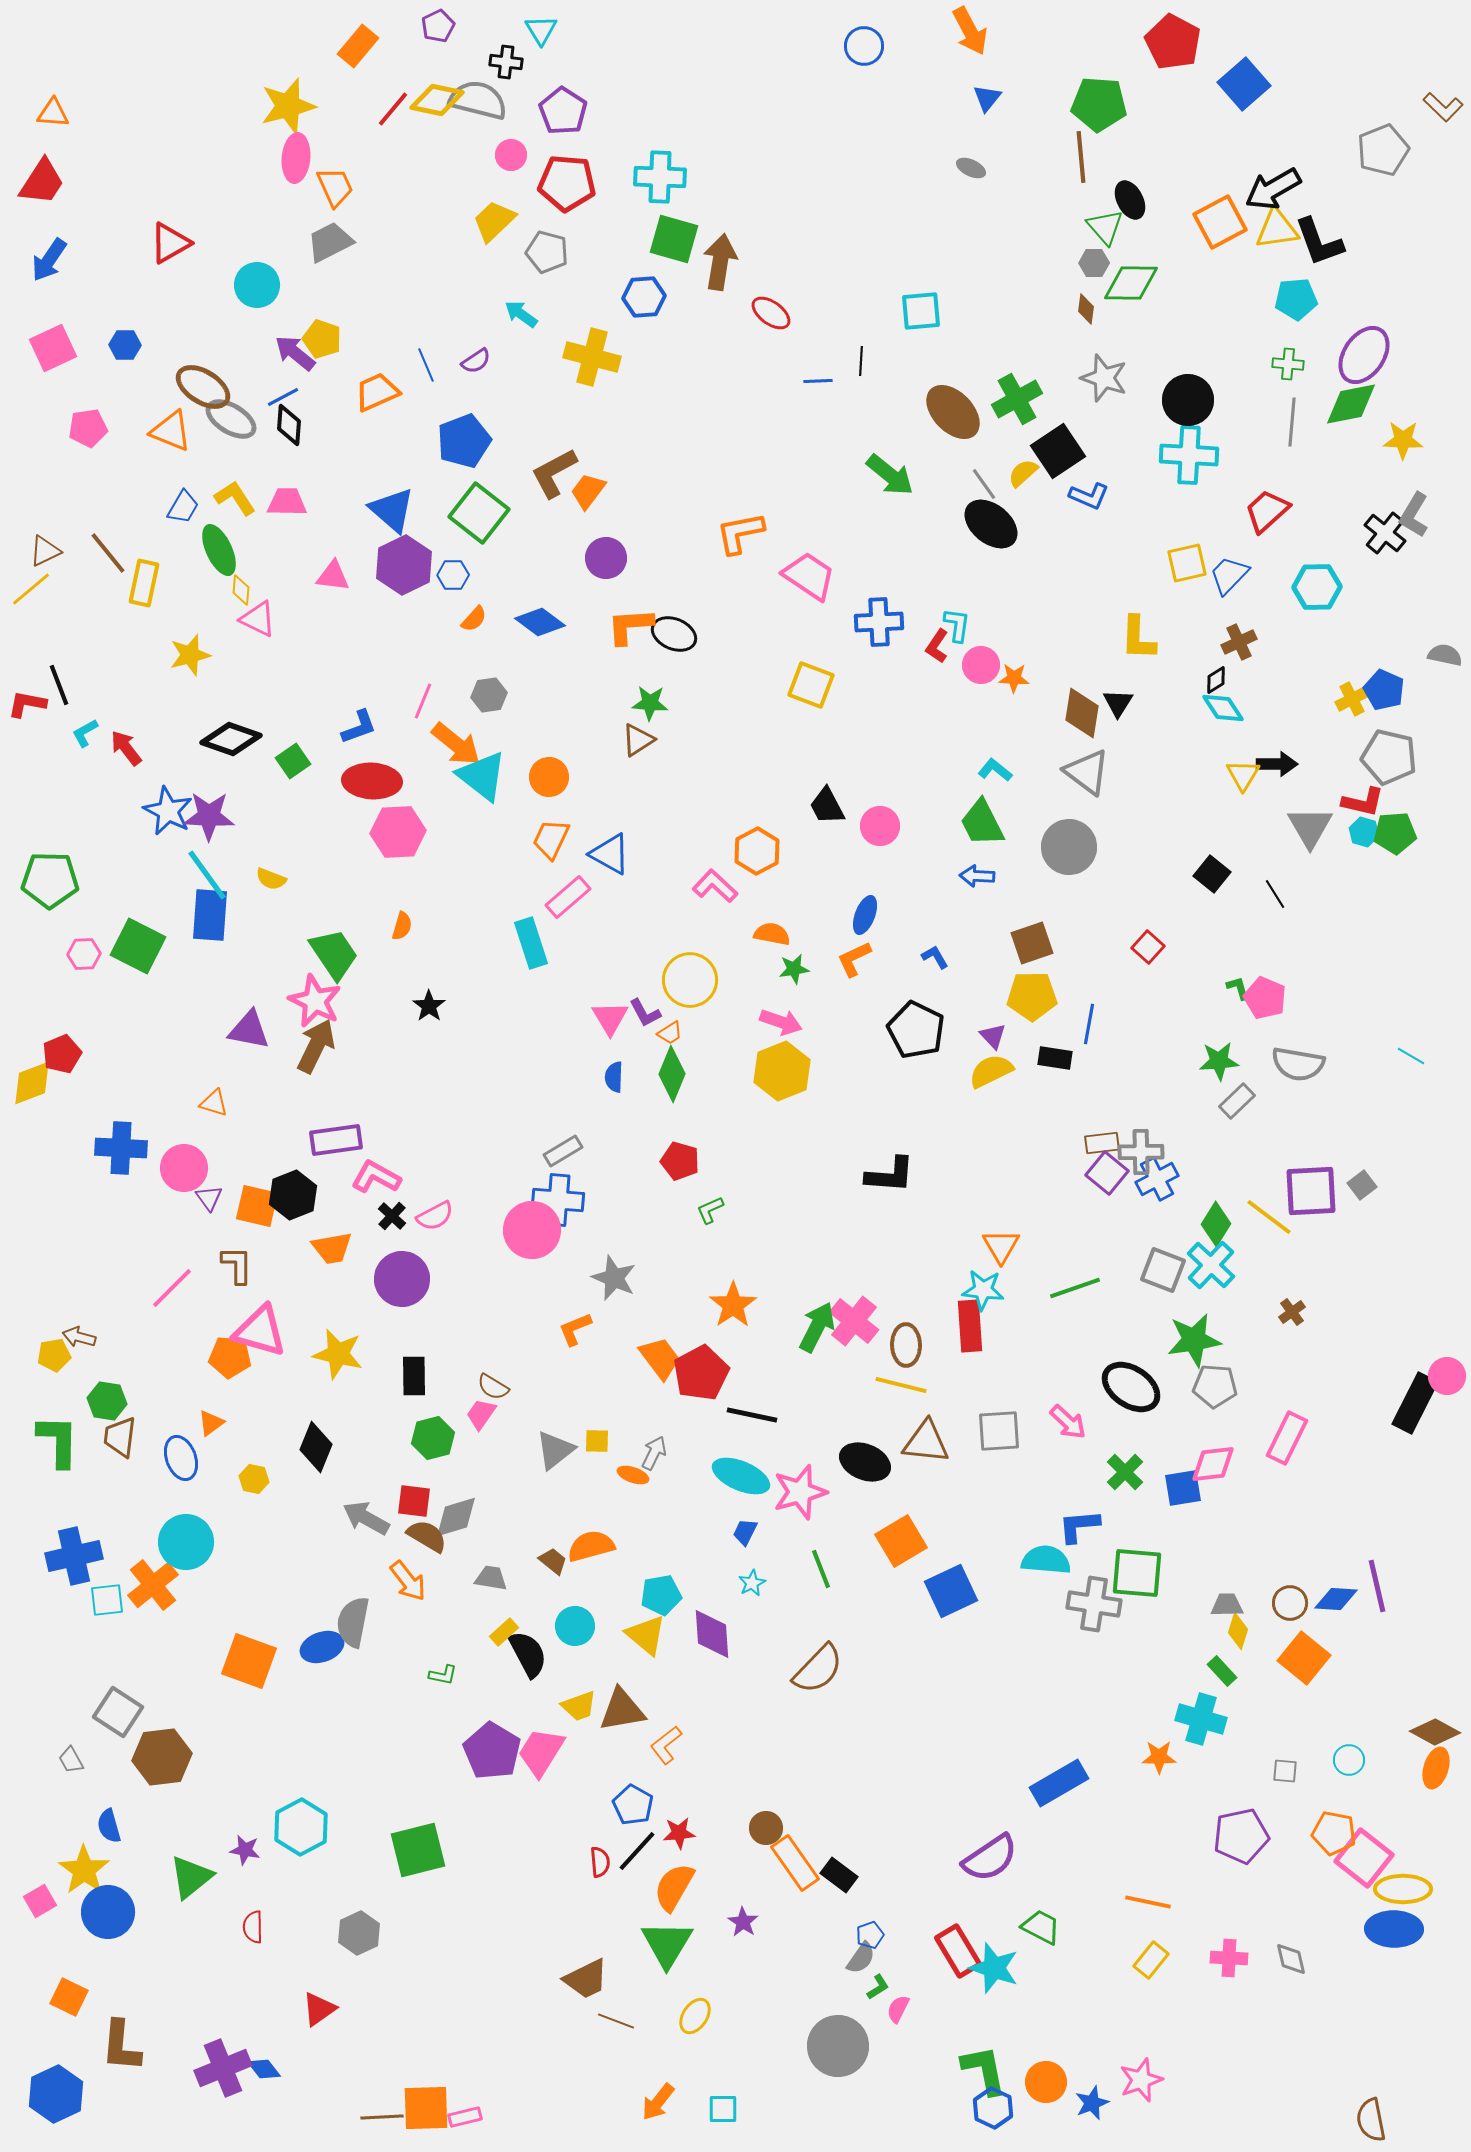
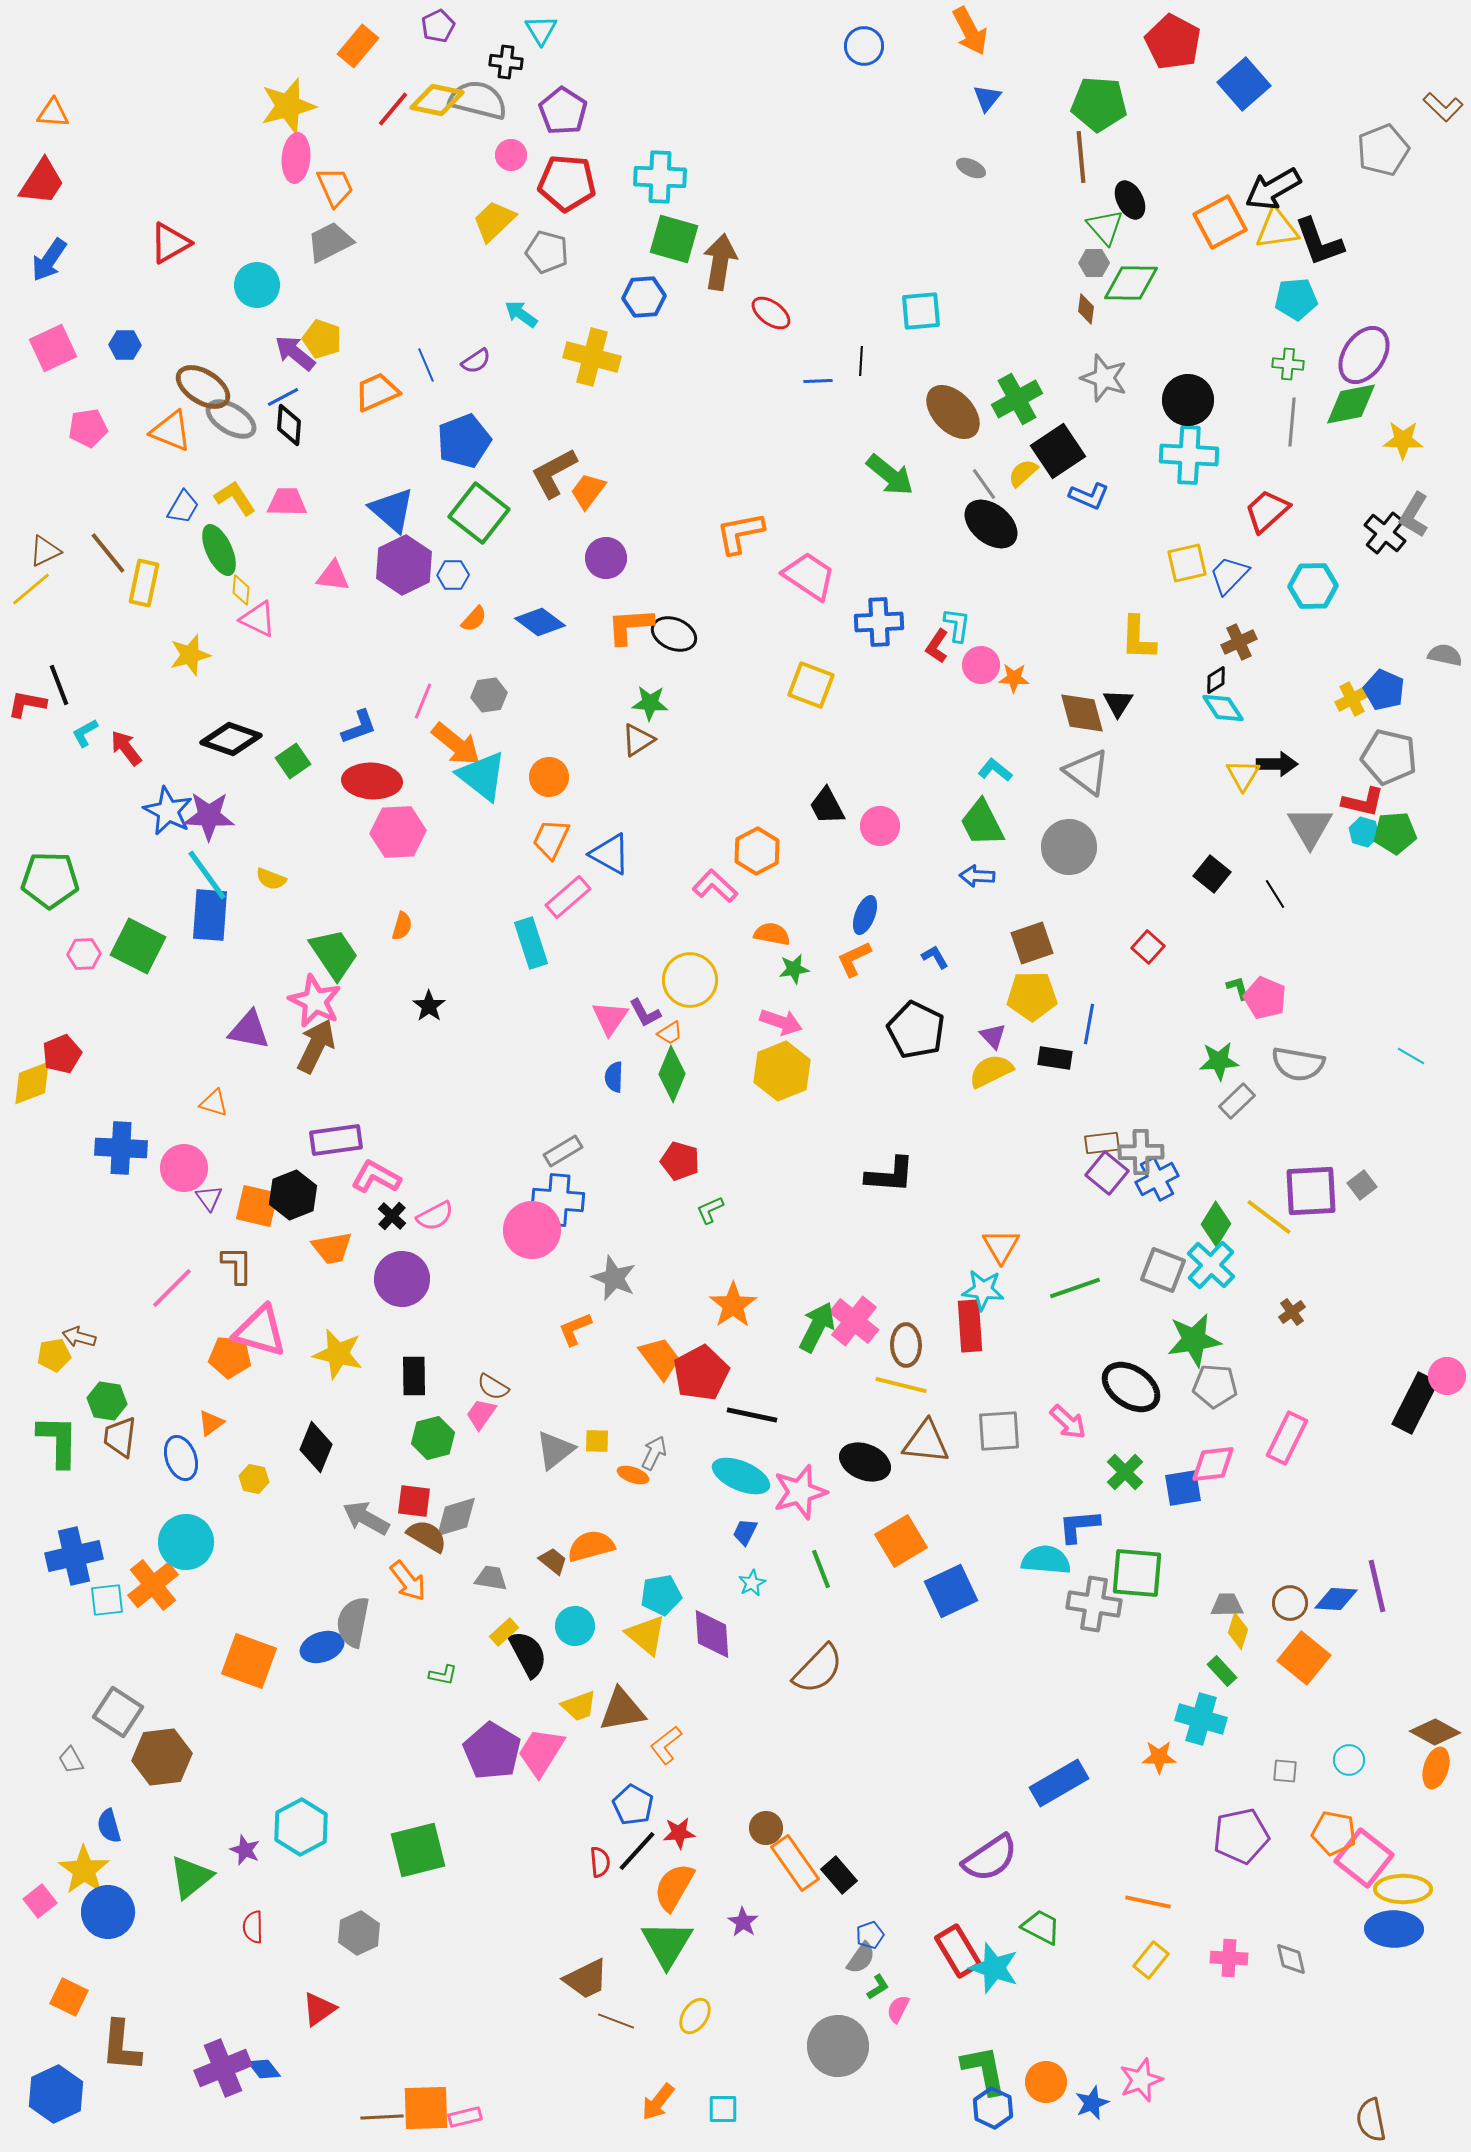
cyan hexagon at (1317, 587): moved 4 px left, 1 px up
brown diamond at (1082, 713): rotated 24 degrees counterclockwise
pink triangle at (610, 1018): rotated 6 degrees clockwise
purple star at (245, 1850): rotated 12 degrees clockwise
black rectangle at (839, 1875): rotated 12 degrees clockwise
pink square at (40, 1901): rotated 8 degrees counterclockwise
